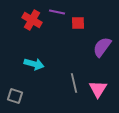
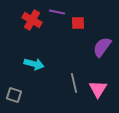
gray square: moved 1 px left, 1 px up
